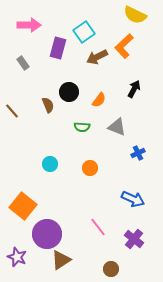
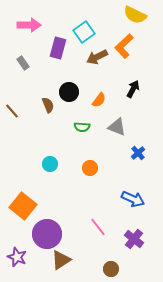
black arrow: moved 1 px left
blue cross: rotated 16 degrees counterclockwise
